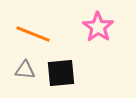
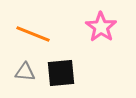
pink star: moved 3 px right
gray triangle: moved 2 px down
